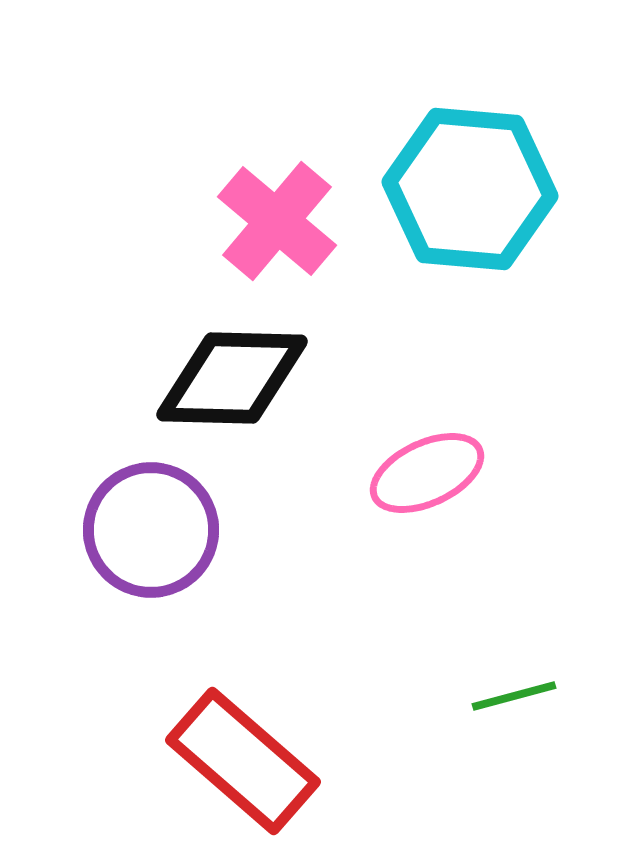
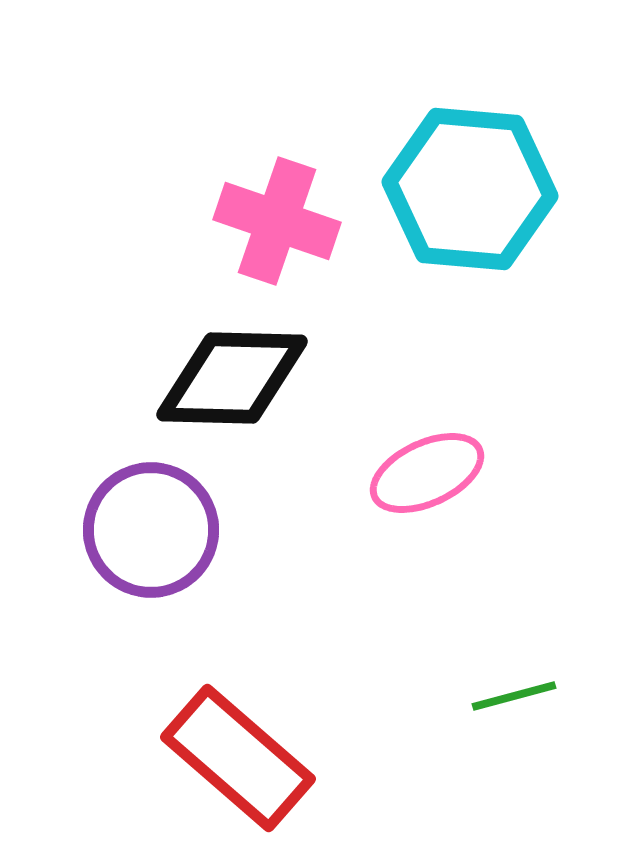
pink cross: rotated 21 degrees counterclockwise
red rectangle: moved 5 px left, 3 px up
